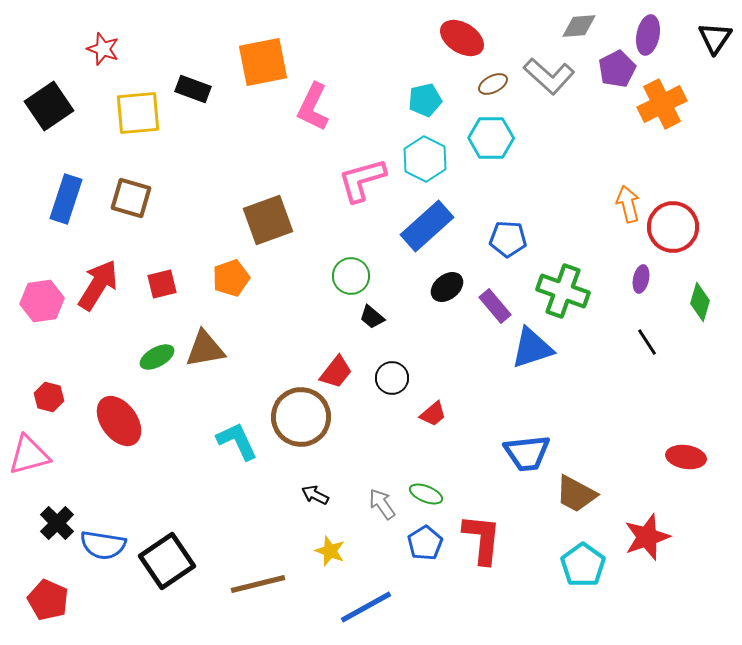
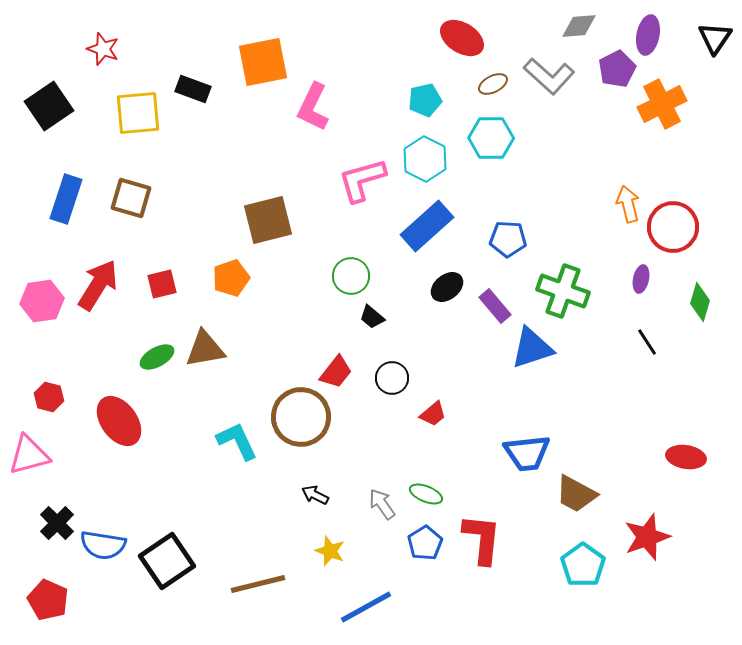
brown square at (268, 220): rotated 6 degrees clockwise
